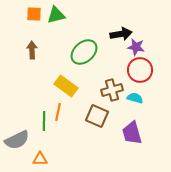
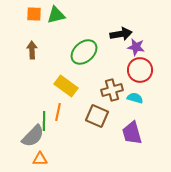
gray semicircle: moved 16 px right, 4 px up; rotated 20 degrees counterclockwise
